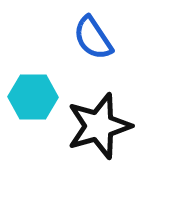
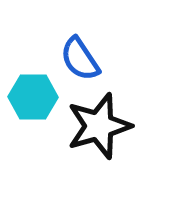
blue semicircle: moved 13 px left, 21 px down
